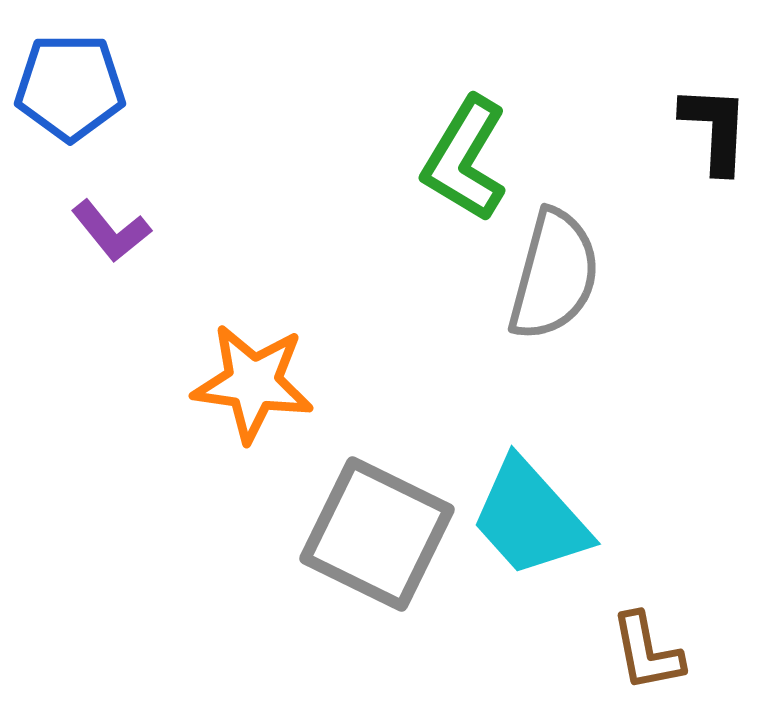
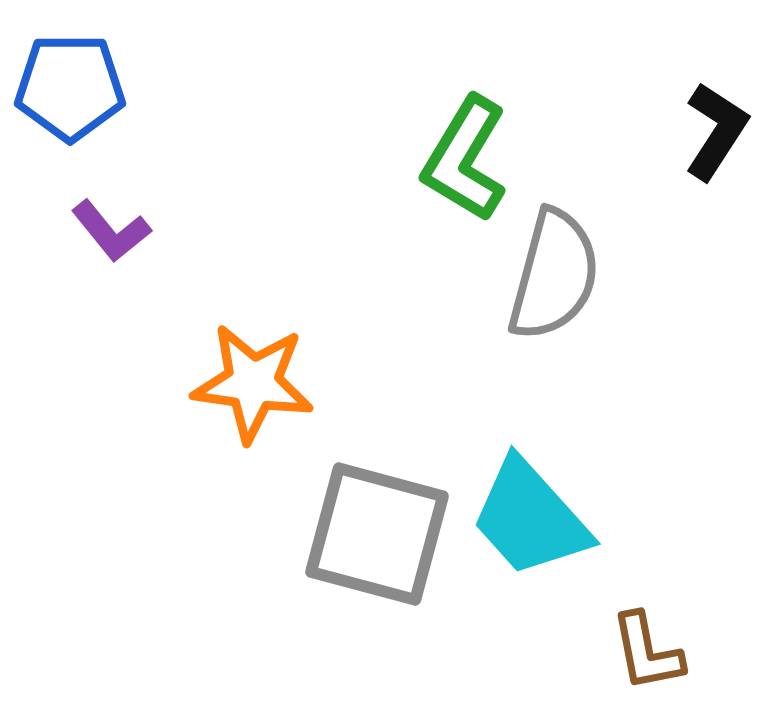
black L-shape: moved 1 px right, 2 px down; rotated 30 degrees clockwise
gray square: rotated 11 degrees counterclockwise
